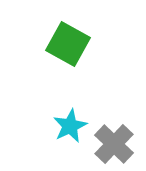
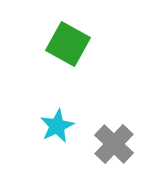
cyan star: moved 13 px left
